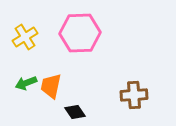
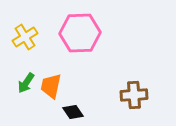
green arrow: rotated 35 degrees counterclockwise
black diamond: moved 2 px left
